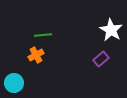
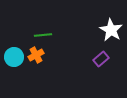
cyan circle: moved 26 px up
